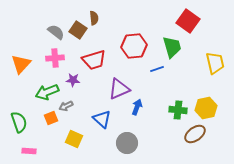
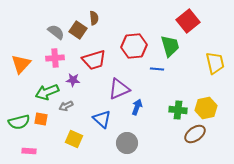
red square: rotated 15 degrees clockwise
green trapezoid: moved 2 px left, 1 px up
blue line: rotated 24 degrees clockwise
orange square: moved 10 px left, 1 px down; rotated 32 degrees clockwise
green semicircle: rotated 95 degrees clockwise
